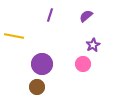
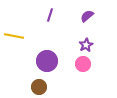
purple semicircle: moved 1 px right
purple star: moved 7 px left
purple circle: moved 5 px right, 3 px up
brown circle: moved 2 px right
